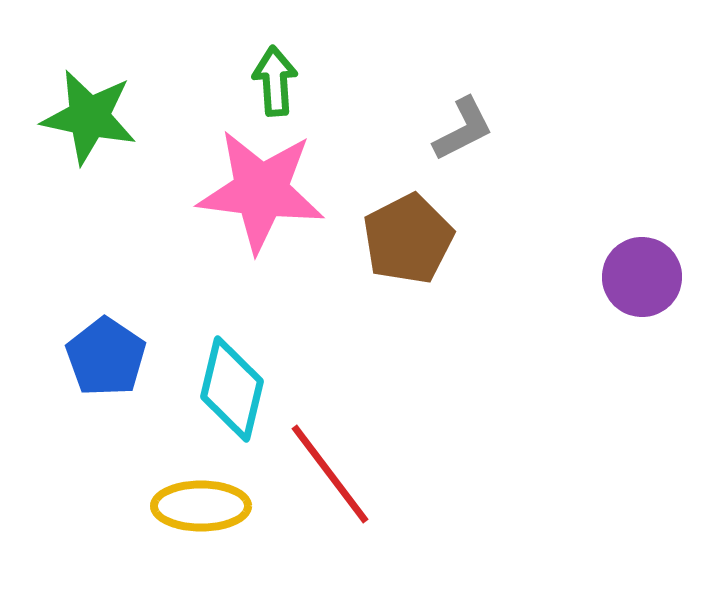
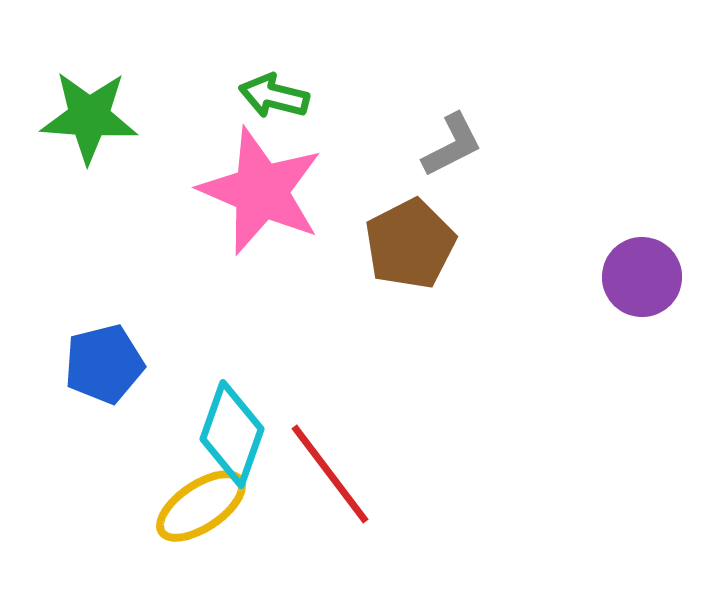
green arrow: moved 1 px left, 15 px down; rotated 72 degrees counterclockwise
green star: rotated 8 degrees counterclockwise
gray L-shape: moved 11 px left, 16 px down
pink star: rotated 16 degrees clockwise
brown pentagon: moved 2 px right, 5 px down
blue pentagon: moved 2 px left, 7 px down; rotated 24 degrees clockwise
cyan diamond: moved 45 px down; rotated 6 degrees clockwise
yellow ellipse: rotated 34 degrees counterclockwise
